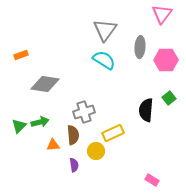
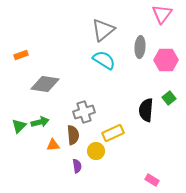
gray triangle: moved 2 px left; rotated 15 degrees clockwise
purple semicircle: moved 3 px right, 1 px down
